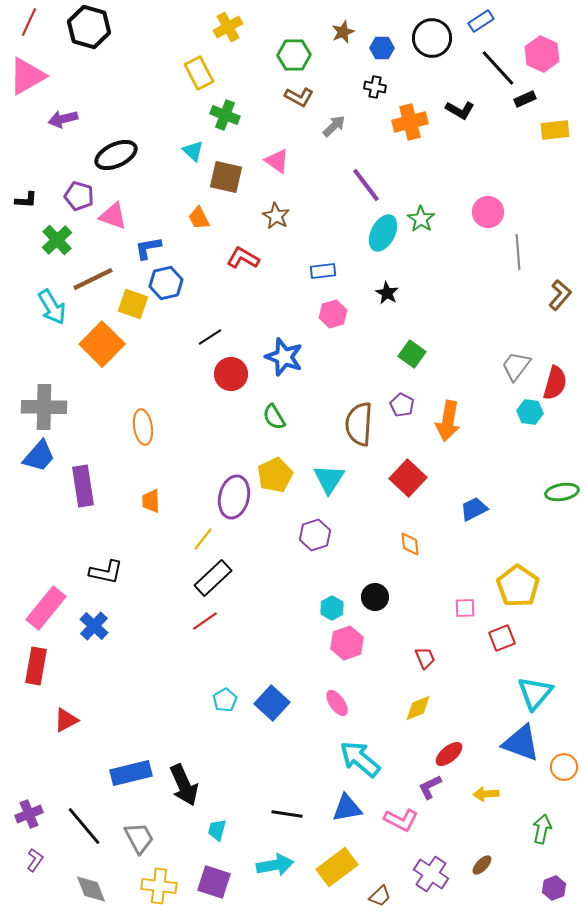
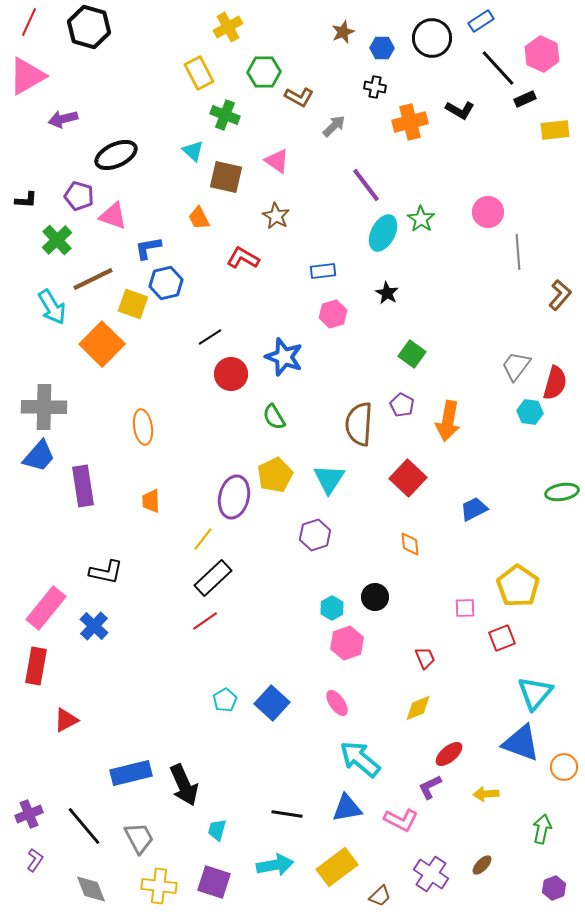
green hexagon at (294, 55): moved 30 px left, 17 px down
